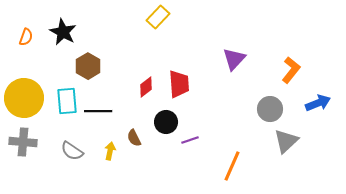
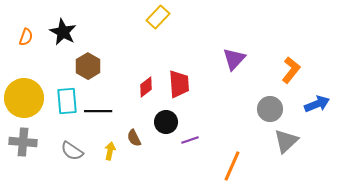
blue arrow: moved 1 px left, 1 px down
